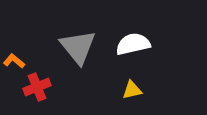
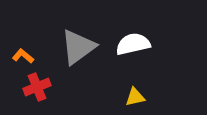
gray triangle: rotated 33 degrees clockwise
orange L-shape: moved 9 px right, 5 px up
yellow triangle: moved 3 px right, 7 px down
